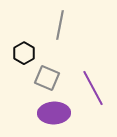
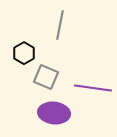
gray square: moved 1 px left, 1 px up
purple line: rotated 54 degrees counterclockwise
purple ellipse: rotated 8 degrees clockwise
